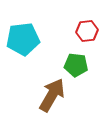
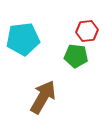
green pentagon: moved 9 px up
brown arrow: moved 9 px left, 2 px down
